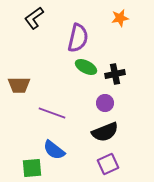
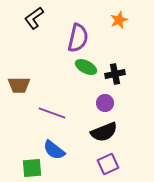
orange star: moved 1 px left, 2 px down; rotated 12 degrees counterclockwise
black semicircle: moved 1 px left
